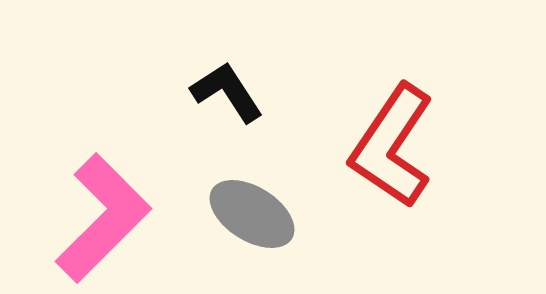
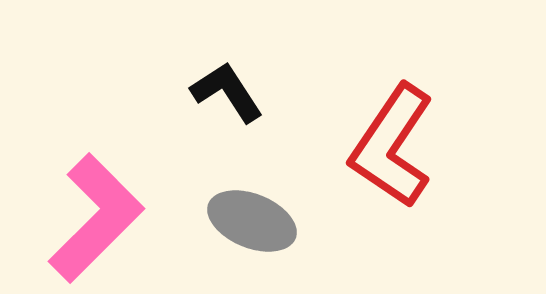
gray ellipse: moved 7 px down; rotated 10 degrees counterclockwise
pink L-shape: moved 7 px left
